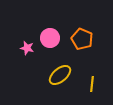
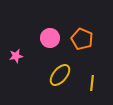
pink star: moved 11 px left, 8 px down; rotated 24 degrees counterclockwise
yellow ellipse: rotated 10 degrees counterclockwise
yellow line: moved 1 px up
